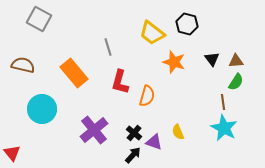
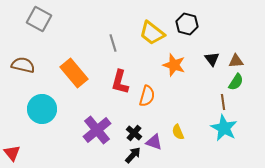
gray line: moved 5 px right, 4 px up
orange star: moved 3 px down
purple cross: moved 3 px right
